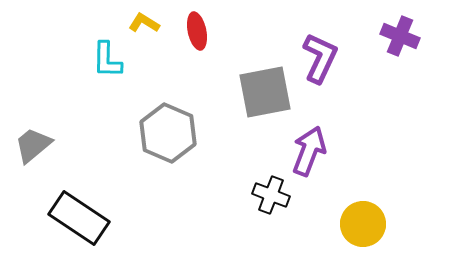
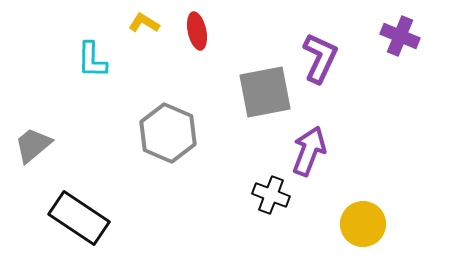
cyan L-shape: moved 15 px left
